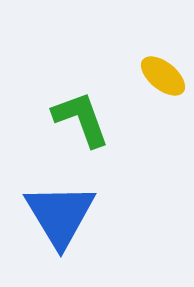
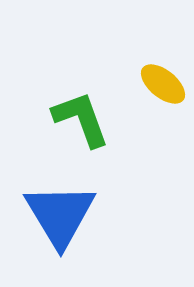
yellow ellipse: moved 8 px down
